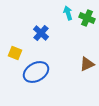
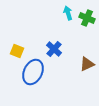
blue cross: moved 13 px right, 16 px down
yellow square: moved 2 px right, 2 px up
blue ellipse: moved 3 px left; rotated 35 degrees counterclockwise
